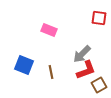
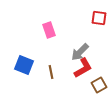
pink rectangle: rotated 49 degrees clockwise
gray arrow: moved 2 px left, 2 px up
red L-shape: moved 3 px left, 2 px up; rotated 10 degrees counterclockwise
